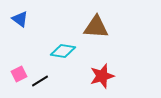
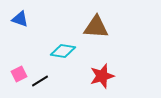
blue triangle: rotated 18 degrees counterclockwise
